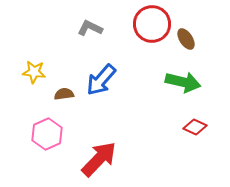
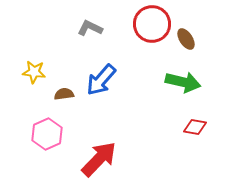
red diamond: rotated 15 degrees counterclockwise
